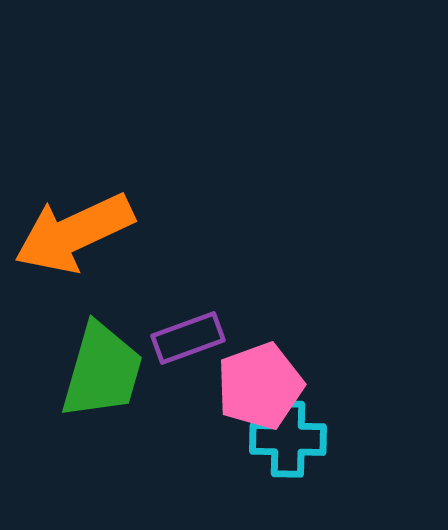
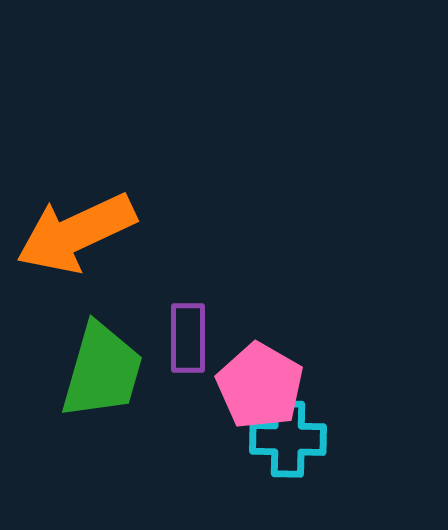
orange arrow: moved 2 px right
purple rectangle: rotated 70 degrees counterclockwise
pink pentagon: rotated 22 degrees counterclockwise
